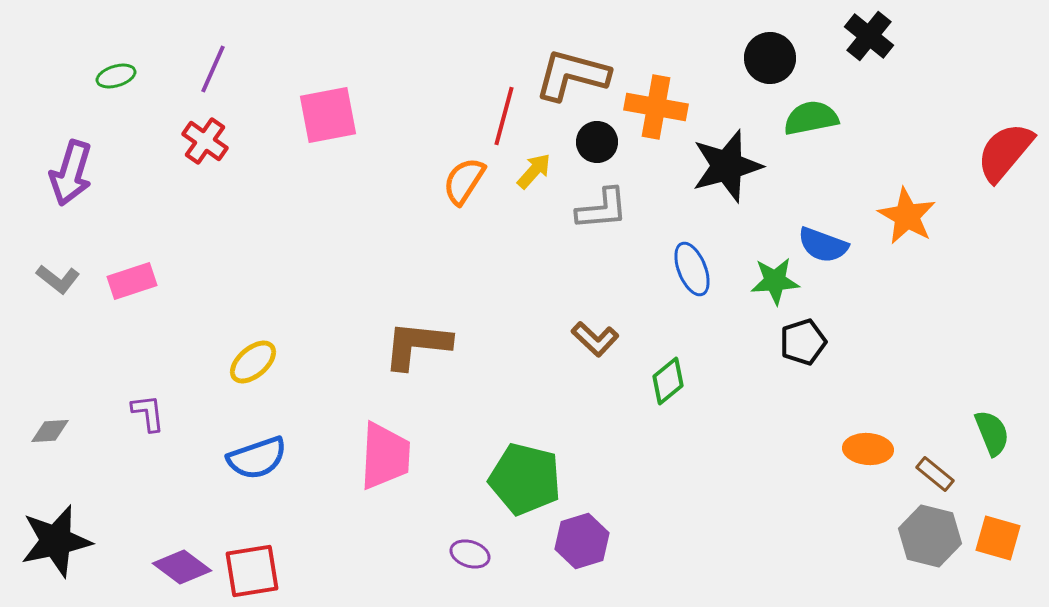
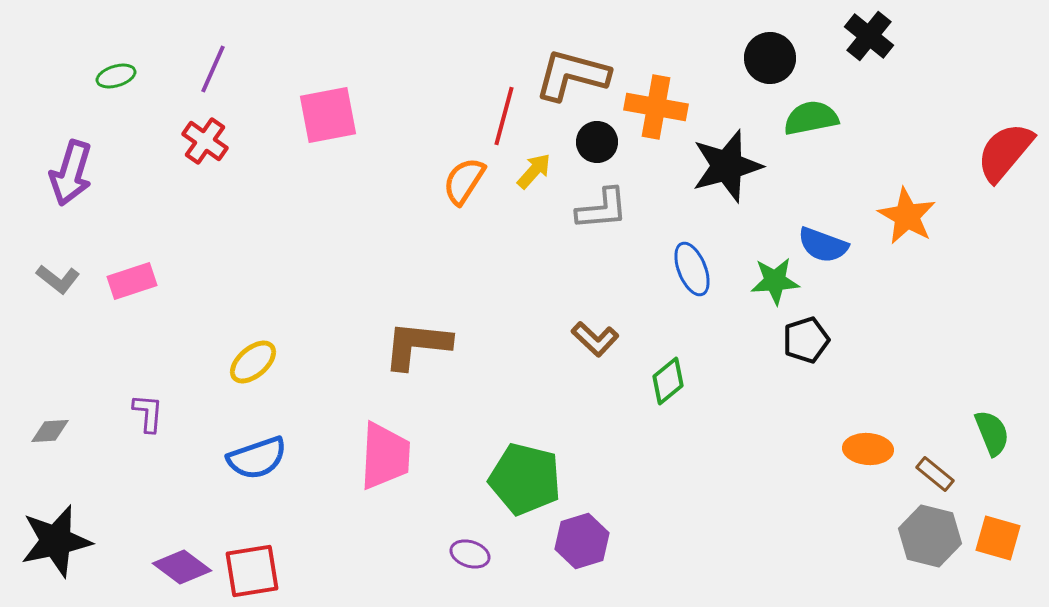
black pentagon at (803, 342): moved 3 px right, 2 px up
purple L-shape at (148, 413): rotated 12 degrees clockwise
